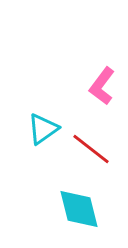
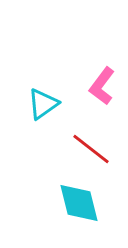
cyan triangle: moved 25 px up
cyan diamond: moved 6 px up
